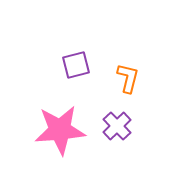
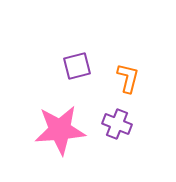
purple square: moved 1 px right, 1 px down
purple cross: moved 2 px up; rotated 24 degrees counterclockwise
